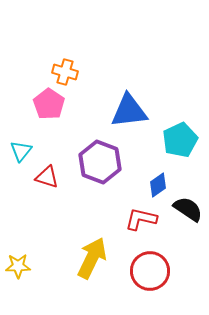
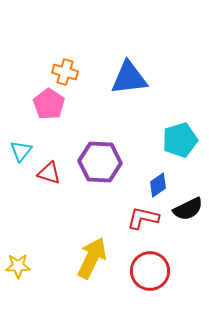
blue triangle: moved 33 px up
cyan pentagon: rotated 8 degrees clockwise
purple hexagon: rotated 18 degrees counterclockwise
red triangle: moved 2 px right, 4 px up
black semicircle: rotated 120 degrees clockwise
red L-shape: moved 2 px right, 1 px up
